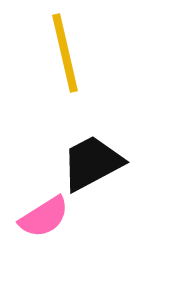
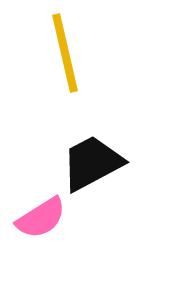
pink semicircle: moved 3 px left, 1 px down
